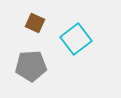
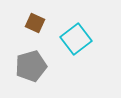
gray pentagon: rotated 12 degrees counterclockwise
